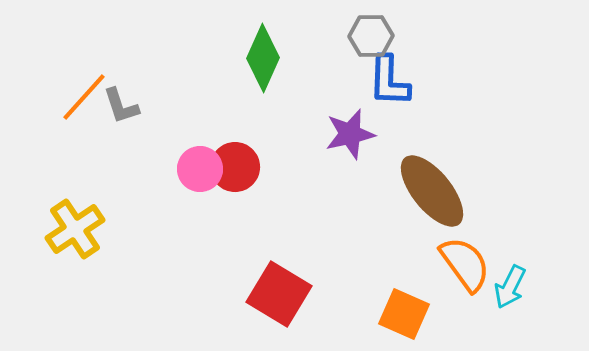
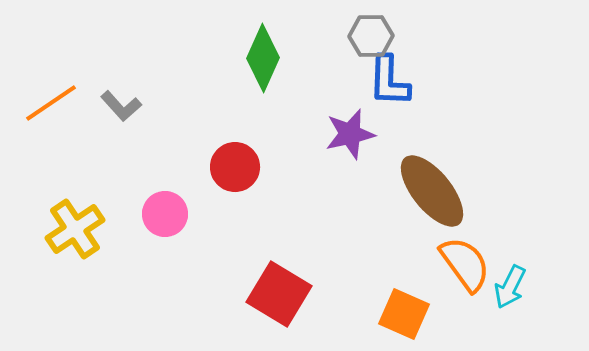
orange line: moved 33 px left, 6 px down; rotated 14 degrees clockwise
gray L-shape: rotated 24 degrees counterclockwise
pink circle: moved 35 px left, 45 px down
